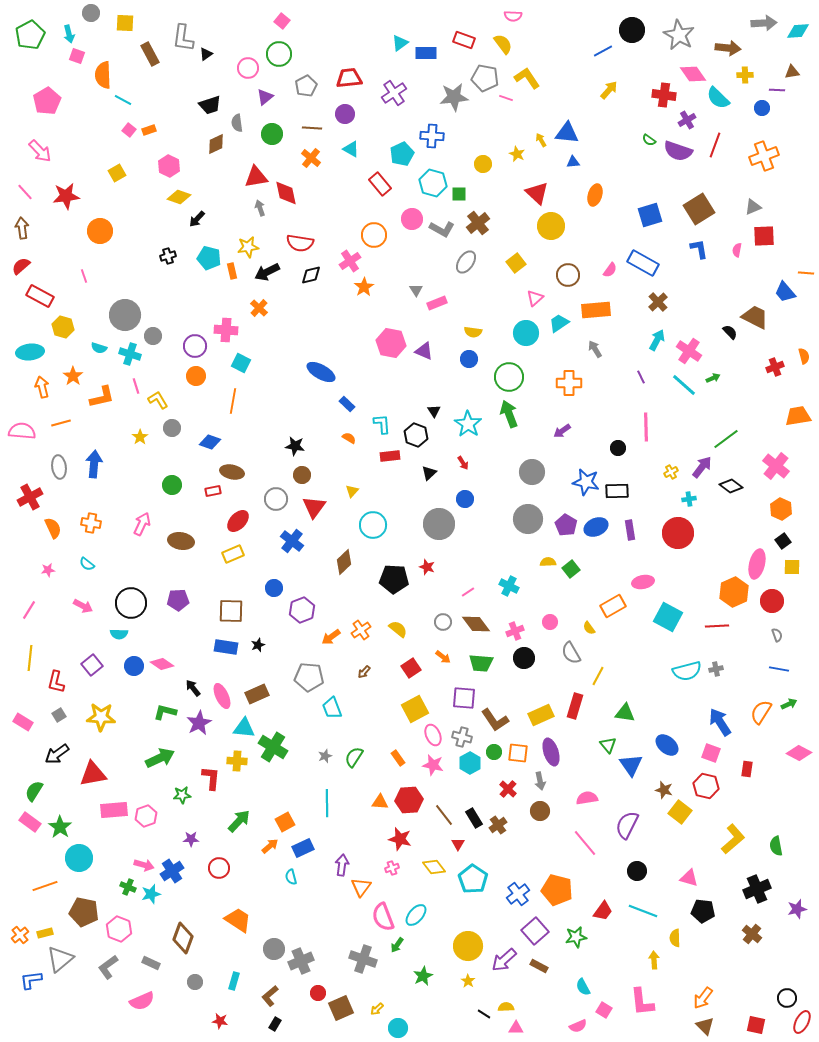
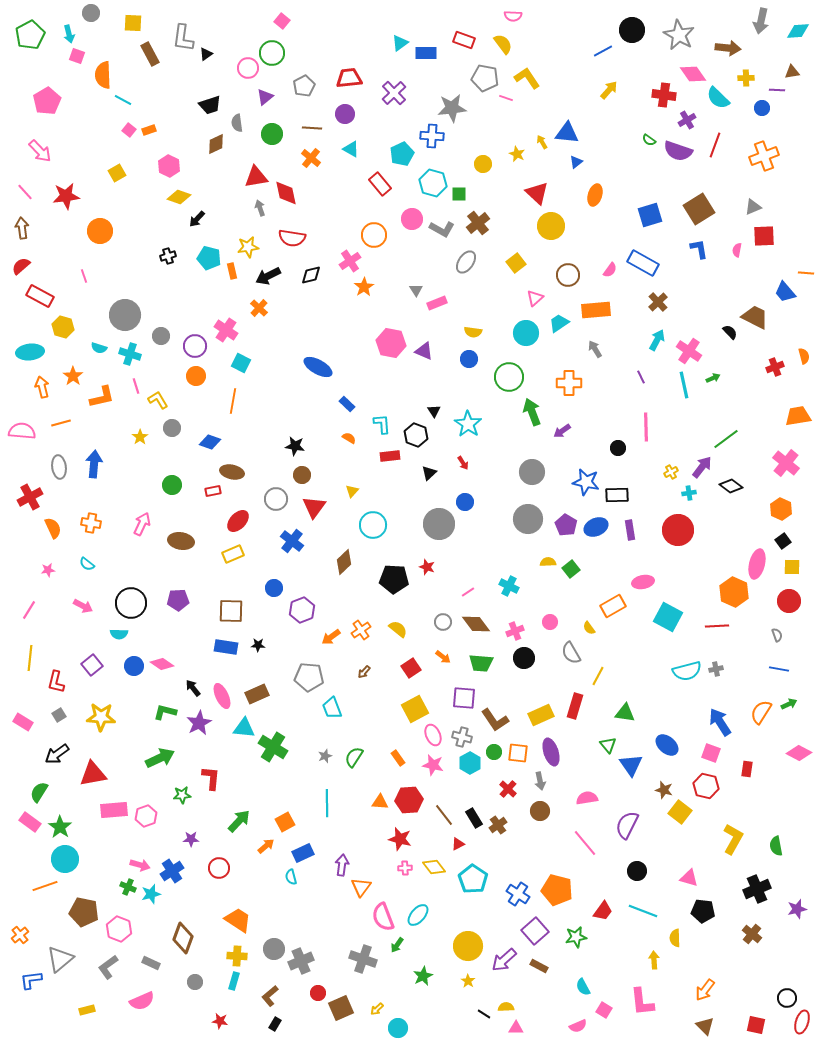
yellow square at (125, 23): moved 8 px right
gray arrow at (764, 23): moved 3 px left, 2 px up; rotated 105 degrees clockwise
green circle at (279, 54): moved 7 px left, 1 px up
yellow cross at (745, 75): moved 1 px right, 3 px down
gray pentagon at (306, 86): moved 2 px left
purple cross at (394, 93): rotated 10 degrees counterclockwise
gray star at (454, 97): moved 2 px left, 11 px down
yellow arrow at (541, 140): moved 1 px right, 2 px down
blue triangle at (573, 162): moved 3 px right; rotated 32 degrees counterclockwise
red semicircle at (300, 243): moved 8 px left, 5 px up
black arrow at (267, 272): moved 1 px right, 4 px down
pink cross at (226, 330): rotated 30 degrees clockwise
gray circle at (153, 336): moved 8 px right
blue ellipse at (321, 372): moved 3 px left, 5 px up
cyan line at (684, 385): rotated 36 degrees clockwise
green arrow at (509, 414): moved 23 px right, 2 px up
pink cross at (776, 466): moved 10 px right, 3 px up
black rectangle at (617, 491): moved 4 px down
blue circle at (465, 499): moved 3 px down
cyan cross at (689, 499): moved 6 px up
red circle at (678, 533): moved 3 px up
orange hexagon at (734, 592): rotated 12 degrees counterclockwise
red circle at (772, 601): moved 17 px right
black star at (258, 645): rotated 24 degrees clockwise
yellow cross at (237, 761): moved 195 px down
green semicircle at (34, 791): moved 5 px right, 1 px down
yellow L-shape at (733, 839): rotated 20 degrees counterclockwise
red triangle at (458, 844): rotated 32 degrees clockwise
orange arrow at (270, 846): moved 4 px left
blue rectangle at (303, 848): moved 5 px down
cyan circle at (79, 858): moved 14 px left, 1 px down
pink arrow at (144, 865): moved 4 px left
pink cross at (392, 868): moved 13 px right; rotated 16 degrees clockwise
blue cross at (518, 894): rotated 20 degrees counterclockwise
cyan ellipse at (416, 915): moved 2 px right
yellow rectangle at (45, 933): moved 42 px right, 77 px down
orange arrow at (703, 998): moved 2 px right, 8 px up
red ellipse at (802, 1022): rotated 10 degrees counterclockwise
